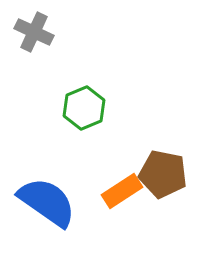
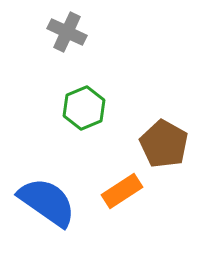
gray cross: moved 33 px right
brown pentagon: moved 1 px right, 30 px up; rotated 18 degrees clockwise
